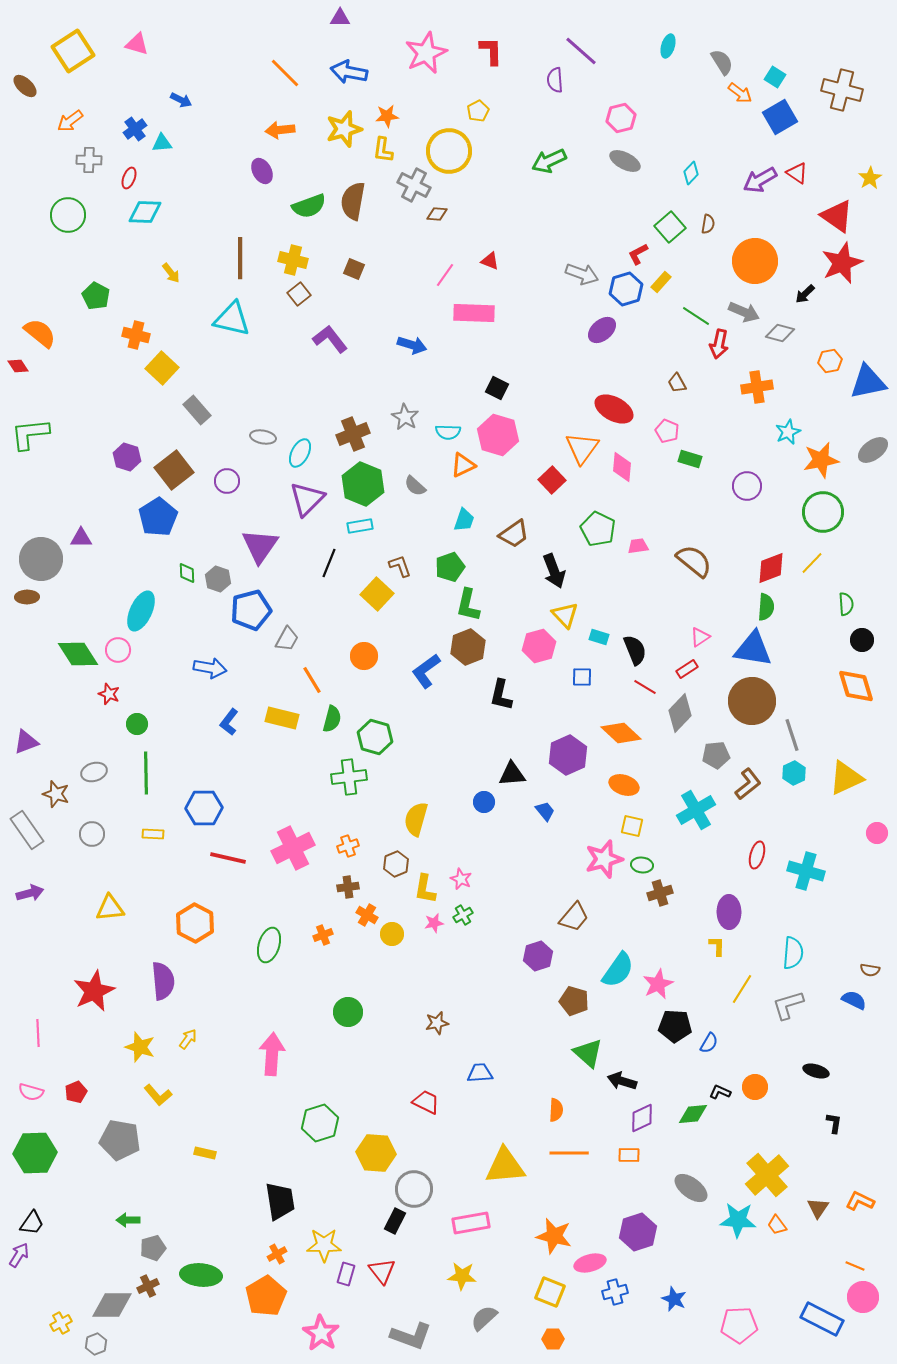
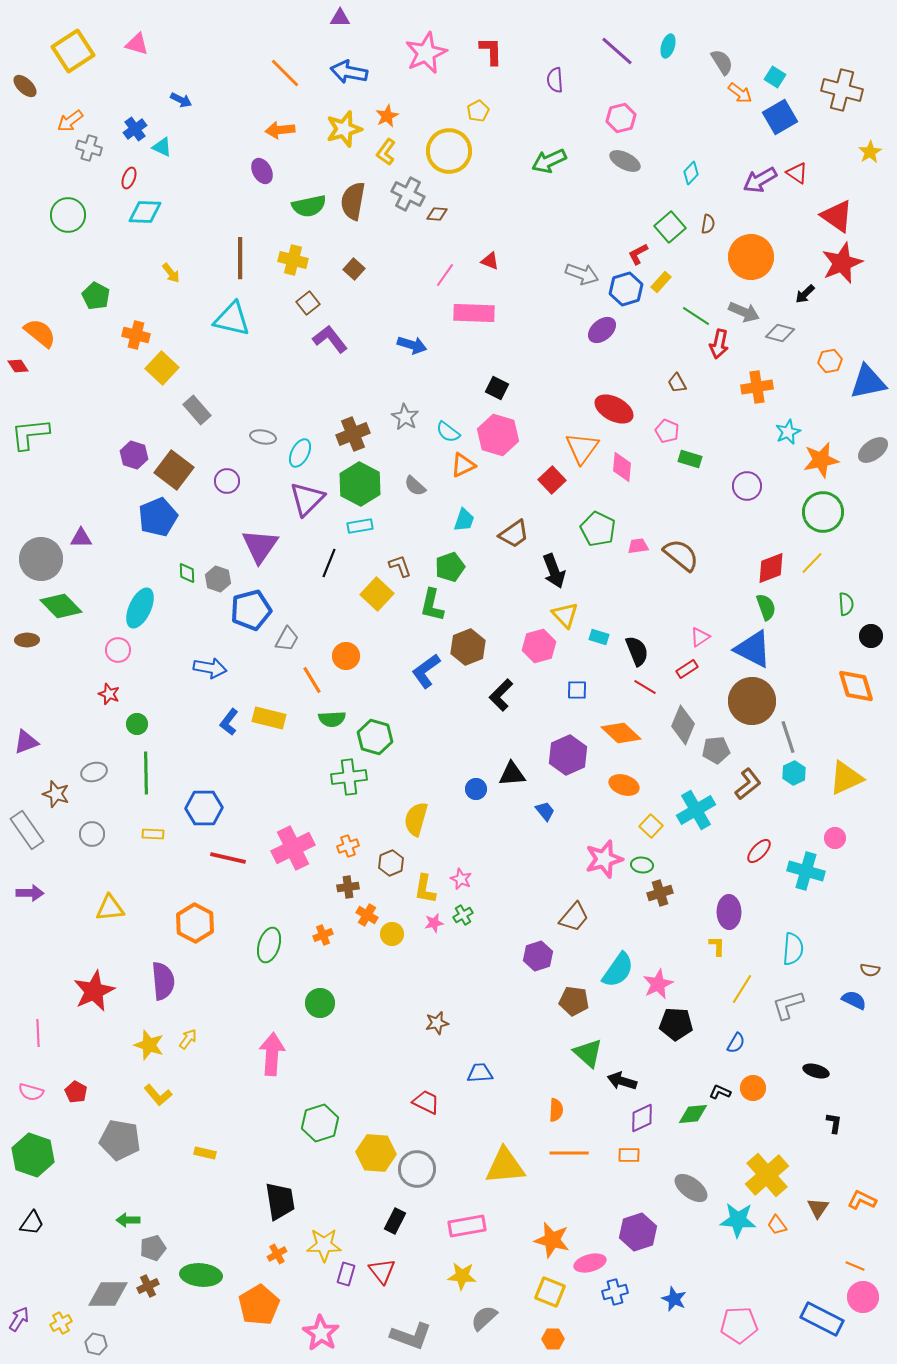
purple line at (581, 51): moved 36 px right
orange star at (387, 116): rotated 20 degrees counterclockwise
cyan triangle at (162, 143): moved 4 px down; rotated 30 degrees clockwise
yellow L-shape at (383, 150): moved 3 px right, 2 px down; rotated 28 degrees clockwise
gray cross at (89, 160): moved 12 px up; rotated 15 degrees clockwise
yellow star at (870, 178): moved 26 px up
gray cross at (414, 185): moved 6 px left, 9 px down
green semicircle at (309, 206): rotated 8 degrees clockwise
orange circle at (755, 261): moved 4 px left, 4 px up
brown square at (354, 269): rotated 20 degrees clockwise
brown square at (299, 294): moved 9 px right, 9 px down
cyan semicircle at (448, 432): rotated 35 degrees clockwise
purple hexagon at (127, 457): moved 7 px right, 2 px up
brown square at (174, 470): rotated 15 degrees counterclockwise
green hexagon at (363, 484): moved 3 px left; rotated 6 degrees clockwise
blue pentagon at (158, 517): rotated 9 degrees clockwise
brown semicircle at (694, 561): moved 13 px left, 6 px up
brown ellipse at (27, 597): moved 43 px down
green L-shape at (468, 605): moved 36 px left
green semicircle at (766, 607): rotated 24 degrees counterclockwise
cyan ellipse at (141, 611): moved 1 px left, 3 px up
black circle at (862, 640): moved 9 px right, 4 px up
blue triangle at (753, 649): rotated 18 degrees clockwise
black semicircle at (635, 650): moved 2 px right, 1 px down
green diamond at (78, 654): moved 17 px left, 48 px up; rotated 12 degrees counterclockwise
orange circle at (364, 656): moved 18 px left
blue square at (582, 677): moved 5 px left, 13 px down
black L-shape at (501, 695): rotated 32 degrees clockwise
gray diamond at (680, 713): moved 3 px right, 12 px down; rotated 21 degrees counterclockwise
yellow rectangle at (282, 718): moved 13 px left
green semicircle at (332, 719): rotated 72 degrees clockwise
gray line at (792, 735): moved 4 px left, 2 px down
gray pentagon at (716, 755): moved 5 px up
blue circle at (484, 802): moved 8 px left, 13 px up
yellow square at (632, 826): moved 19 px right; rotated 30 degrees clockwise
pink circle at (877, 833): moved 42 px left, 5 px down
red ellipse at (757, 855): moved 2 px right, 4 px up; rotated 28 degrees clockwise
brown hexagon at (396, 864): moved 5 px left, 1 px up
purple arrow at (30, 893): rotated 16 degrees clockwise
cyan semicircle at (793, 953): moved 4 px up
brown pentagon at (574, 1001): rotated 8 degrees counterclockwise
green circle at (348, 1012): moved 28 px left, 9 px up
black pentagon at (675, 1026): moved 1 px right, 2 px up
blue semicircle at (709, 1043): moved 27 px right
yellow star at (140, 1047): moved 9 px right, 2 px up
orange circle at (755, 1087): moved 2 px left, 1 px down
red pentagon at (76, 1092): rotated 20 degrees counterclockwise
green hexagon at (35, 1153): moved 2 px left, 2 px down; rotated 21 degrees clockwise
gray circle at (414, 1189): moved 3 px right, 20 px up
orange L-shape at (860, 1201): moved 2 px right, 1 px up
pink rectangle at (471, 1223): moved 4 px left, 3 px down
orange star at (554, 1236): moved 2 px left, 4 px down
purple arrow at (19, 1255): moved 64 px down
orange pentagon at (266, 1296): moved 7 px left, 9 px down
gray diamond at (112, 1305): moved 4 px left, 11 px up
gray hexagon at (96, 1344): rotated 25 degrees counterclockwise
